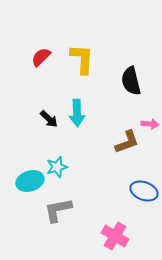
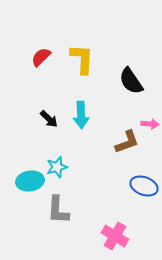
black semicircle: rotated 20 degrees counterclockwise
cyan arrow: moved 4 px right, 2 px down
cyan ellipse: rotated 8 degrees clockwise
blue ellipse: moved 5 px up
gray L-shape: rotated 76 degrees counterclockwise
